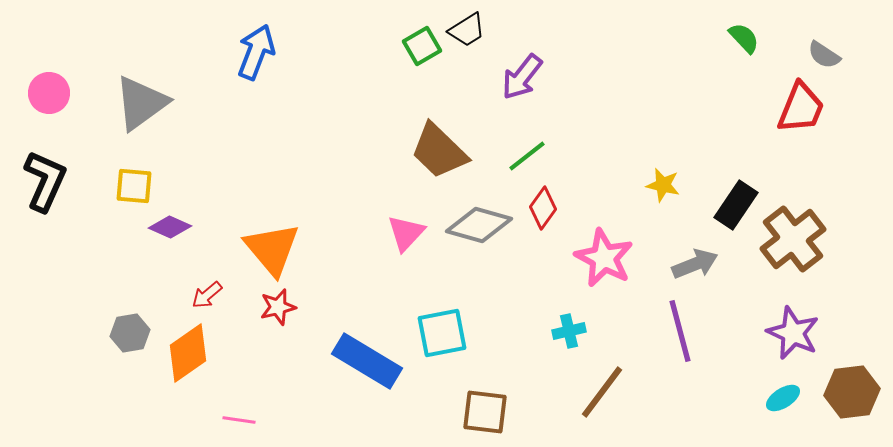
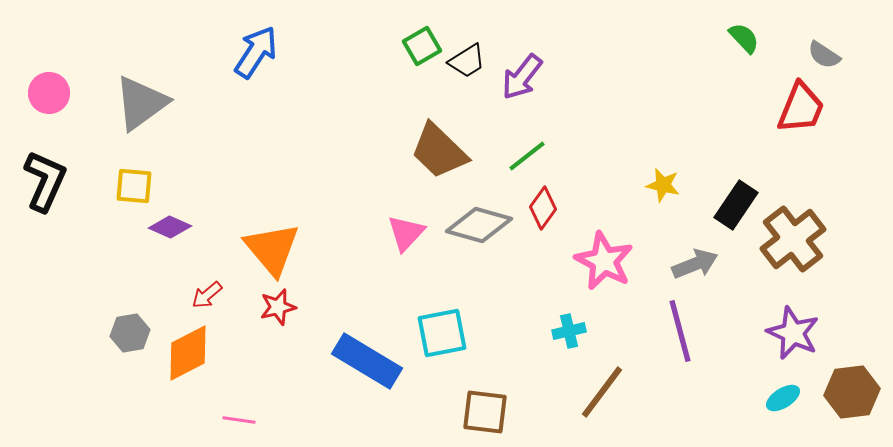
black trapezoid: moved 31 px down
blue arrow: rotated 12 degrees clockwise
pink star: moved 3 px down
orange diamond: rotated 8 degrees clockwise
